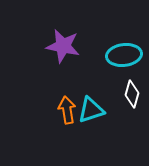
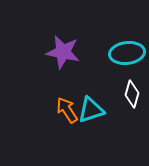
purple star: moved 6 px down
cyan ellipse: moved 3 px right, 2 px up
orange arrow: rotated 24 degrees counterclockwise
